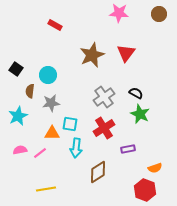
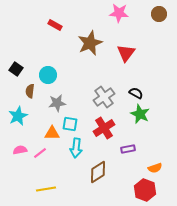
brown star: moved 2 px left, 12 px up
gray star: moved 6 px right
